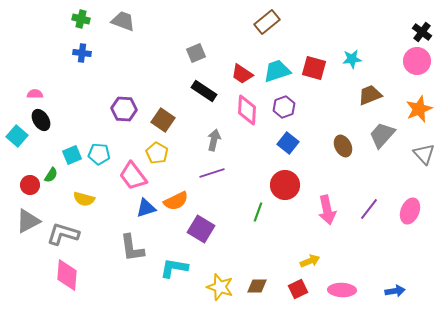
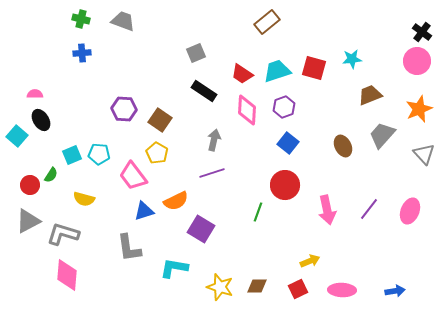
blue cross at (82, 53): rotated 12 degrees counterclockwise
brown square at (163, 120): moved 3 px left
blue triangle at (146, 208): moved 2 px left, 3 px down
gray L-shape at (132, 248): moved 3 px left
